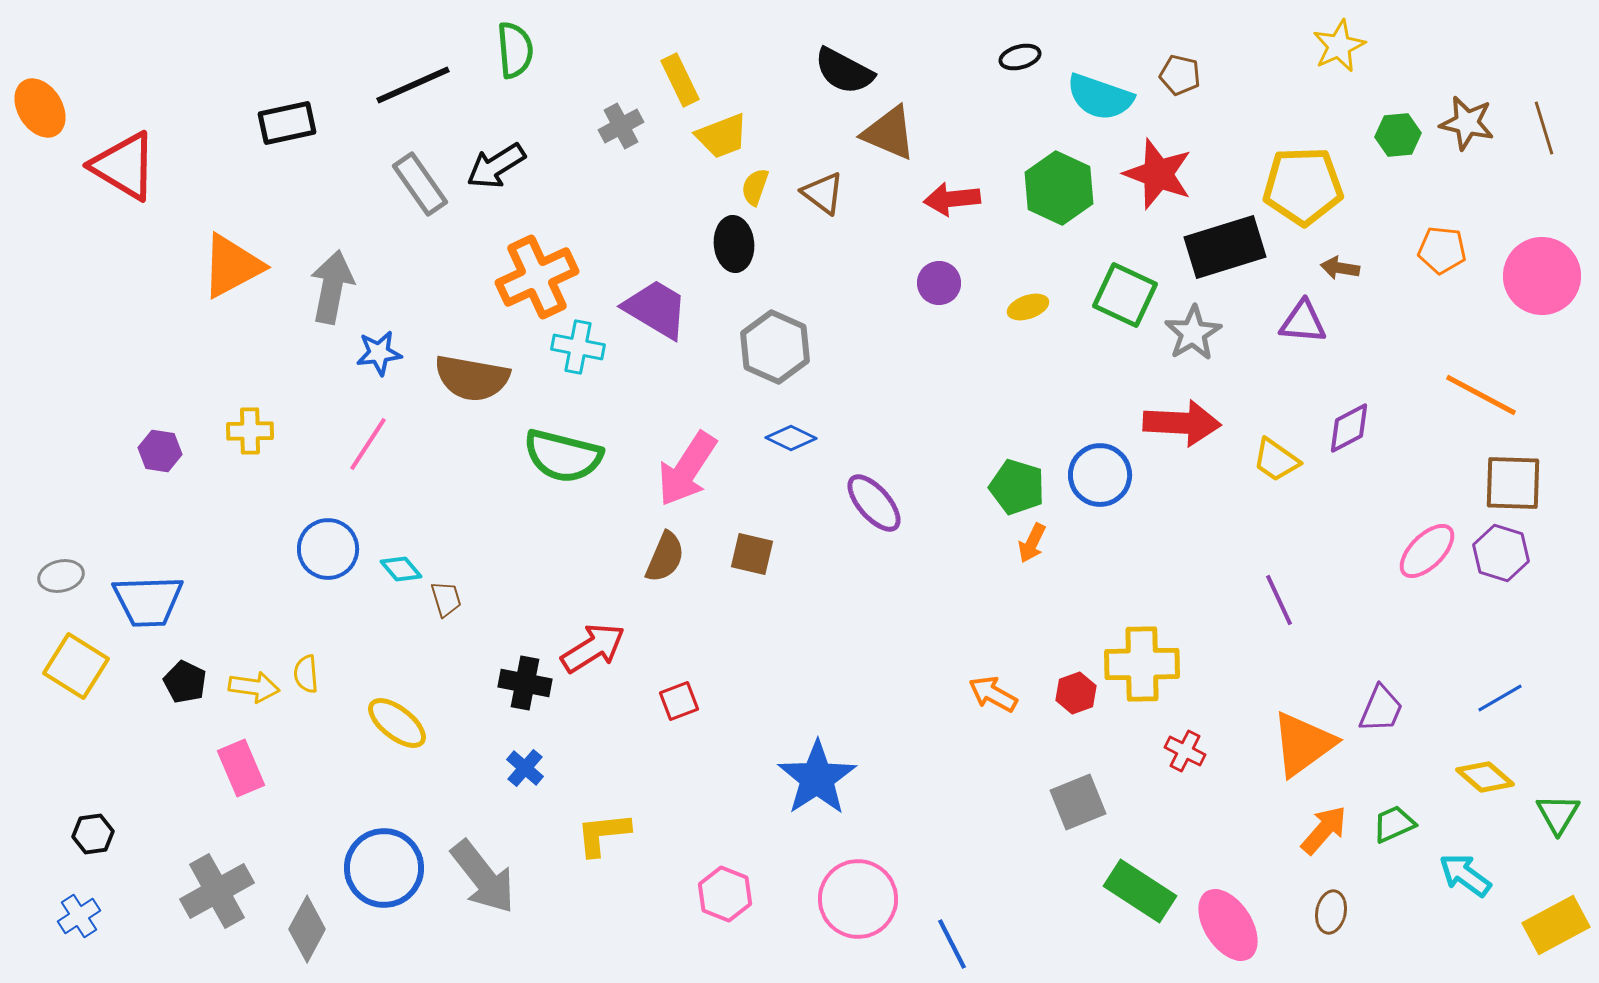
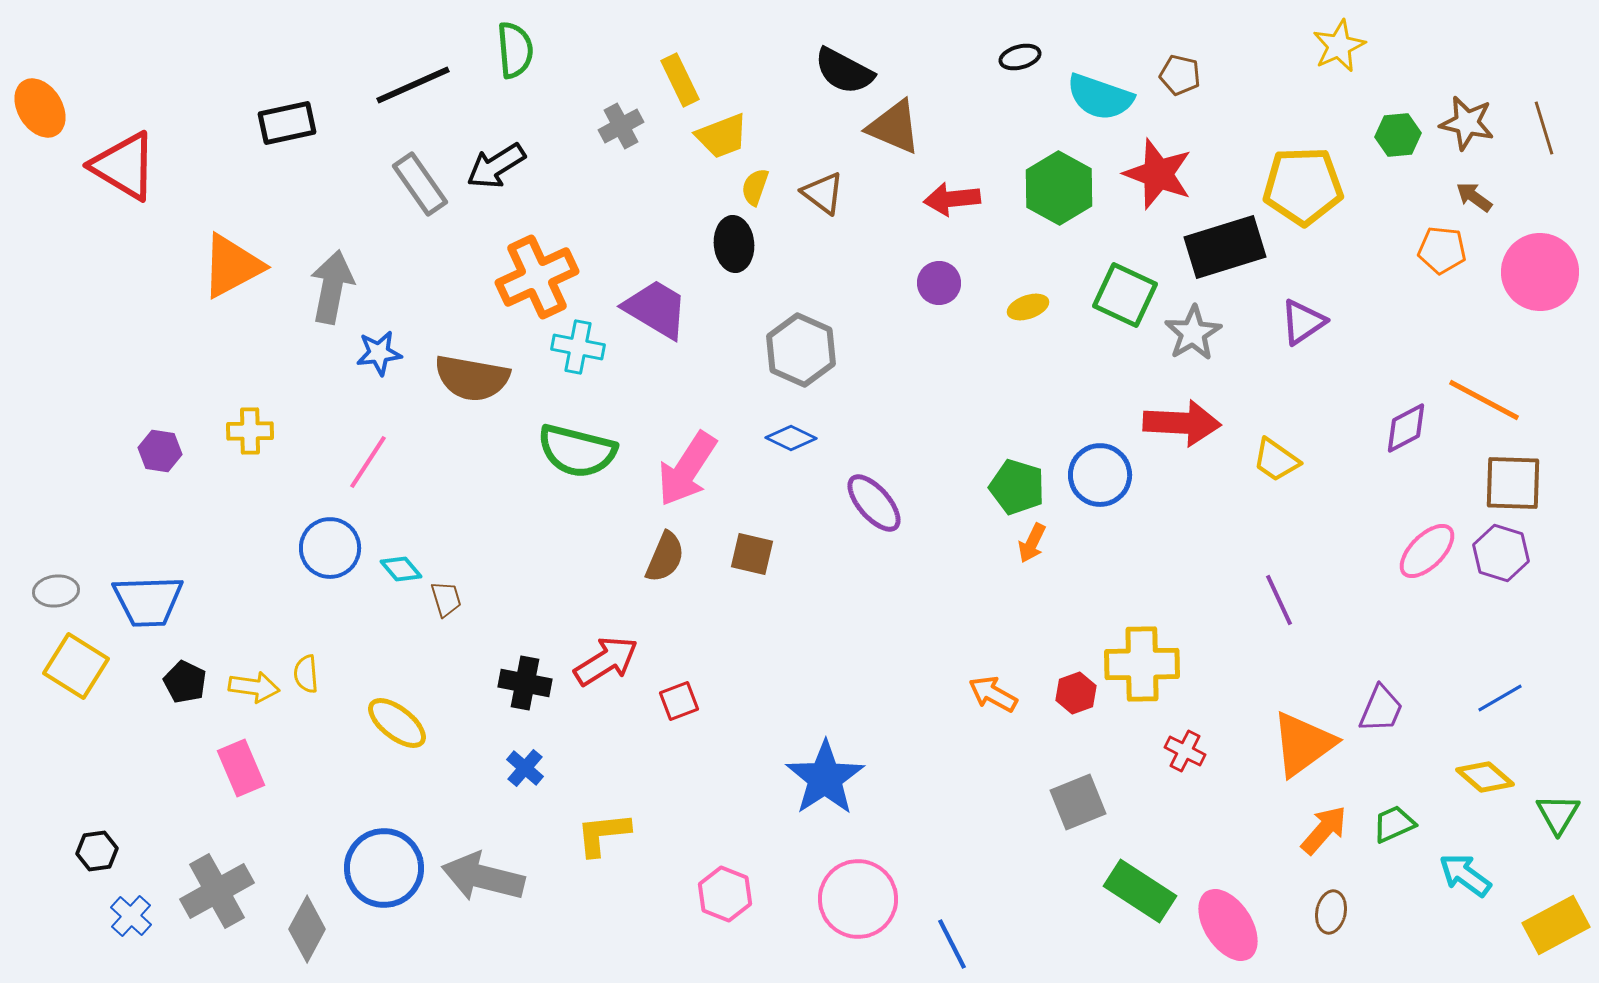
brown triangle at (889, 133): moved 5 px right, 6 px up
green hexagon at (1059, 188): rotated 4 degrees clockwise
brown arrow at (1340, 268): moved 134 px right, 71 px up; rotated 27 degrees clockwise
pink circle at (1542, 276): moved 2 px left, 4 px up
purple triangle at (1303, 322): rotated 39 degrees counterclockwise
gray hexagon at (775, 347): moved 26 px right, 3 px down
orange line at (1481, 395): moved 3 px right, 5 px down
purple diamond at (1349, 428): moved 57 px right
pink line at (368, 444): moved 18 px down
green semicircle at (563, 456): moved 14 px right, 5 px up
blue circle at (328, 549): moved 2 px right, 1 px up
gray ellipse at (61, 576): moved 5 px left, 15 px down; rotated 6 degrees clockwise
red arrow at (593, 648): moved 13 px right, 13 px down
blue star at (817, 778): moved 8 px right
black hexagon at (93, 834): moved 4 px right, 17 px down
gray arrow at (483, 877): rotated 142 degrees clockwise
blue cross at (79, 916): moved 52 px right; rotated 15 degrees counterclockwise
